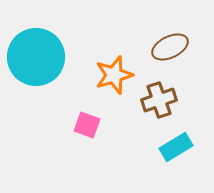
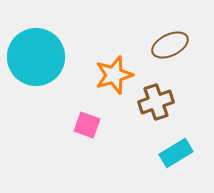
brown ellipse: moved 2 px up
brown cross: moved 3 px left, 2 px down
cyan rectangle: moved 6 px down
